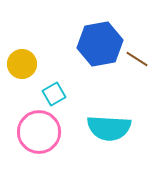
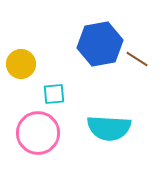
yellow circle: moved 1 px left
cyan square: rotated 25 degrees clockwise
pink circle: moved 1 px left, 1 px down
